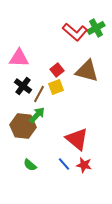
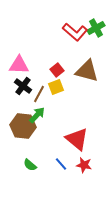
pink triangle: moved 7 px down
blue line: moved 3 px left
